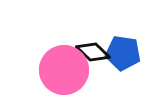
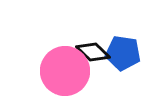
pink circle: moved 1 px right, 1 px down
